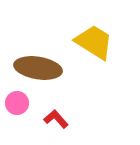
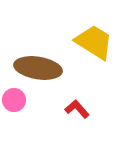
pink circle: moved 3 px left, 3 px up
red L-shape: moved 21 px right, 10 px up
